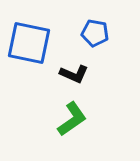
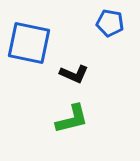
blue pentagon: moved 15 px right, 10 px up
green L-shape: rotated 21 degrees clockwise
